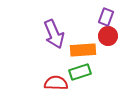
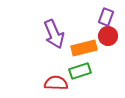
orange rectangle: moved 1 px right, 2 px up; rotated 10 degrees counterclockwise
green rectangle: moved 1 px up
